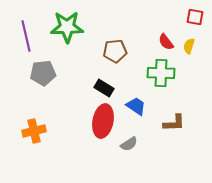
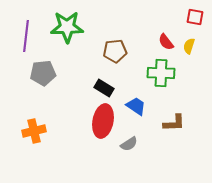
purple line: rotated 20 degrees clockwise
